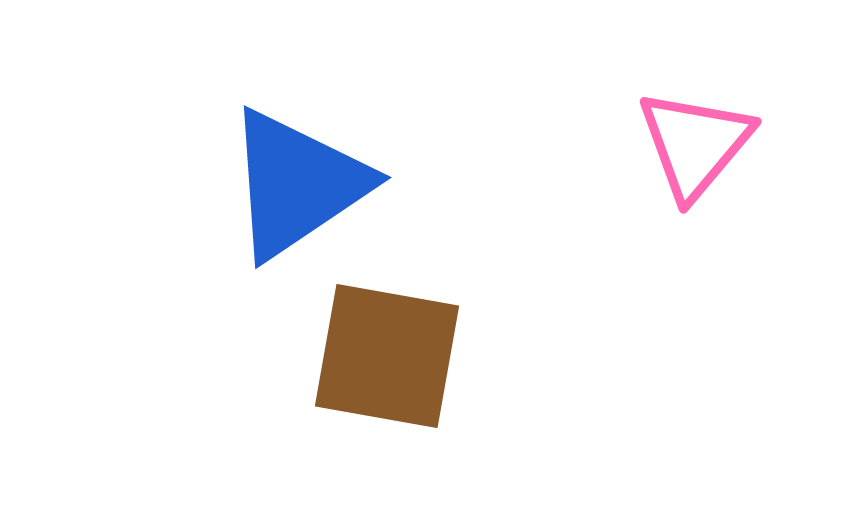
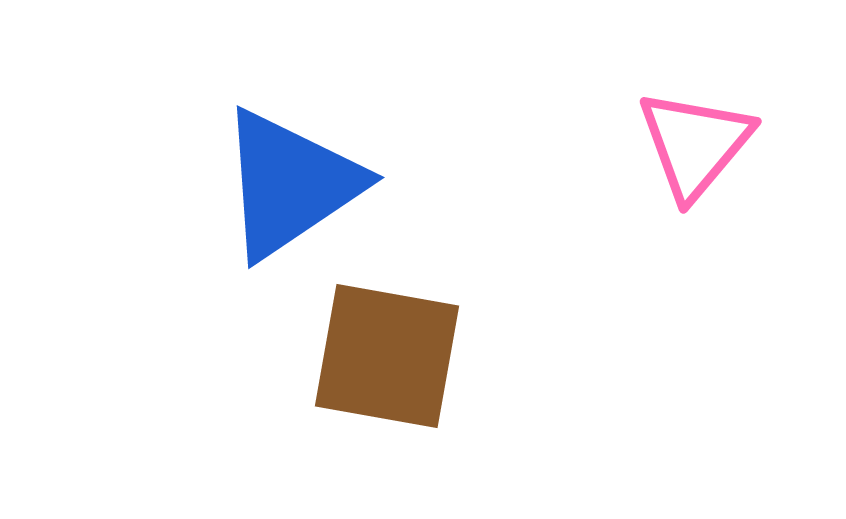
blue triangle: moved 7 px left
